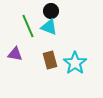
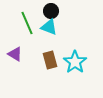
green line: moved 1 px left, 3 px up
purple triangle: rotated 21 degrees clockwise
cyan star: moved 1 px up
